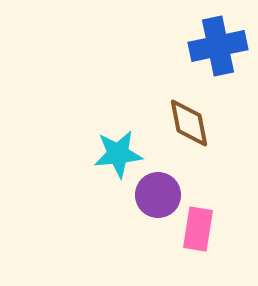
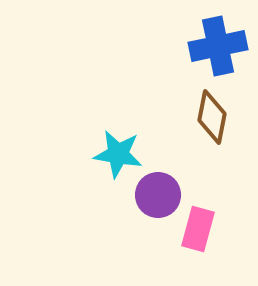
brown diamond: moved 23 px right, 6 px up; rotated 22 degrees clockwise
cyan star: rotated 15 degrees clockwise
pink rectangle: rotated 6 degrees clockwise
